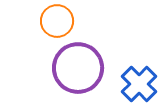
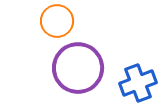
blue cross: moved 1 px left, 1 px up; rotated 24 degrees clockwise
